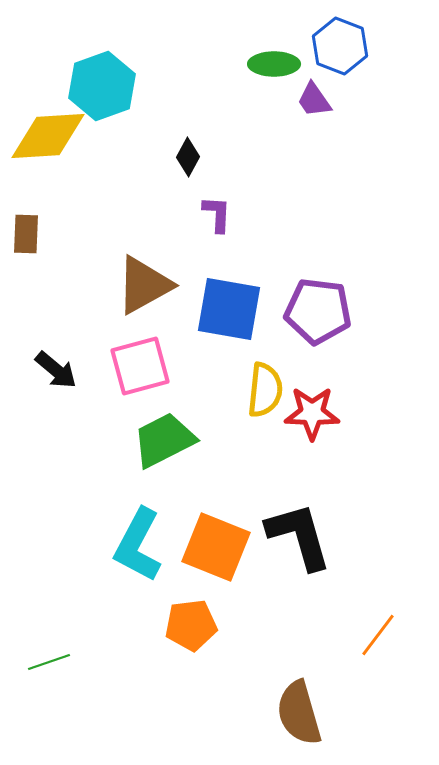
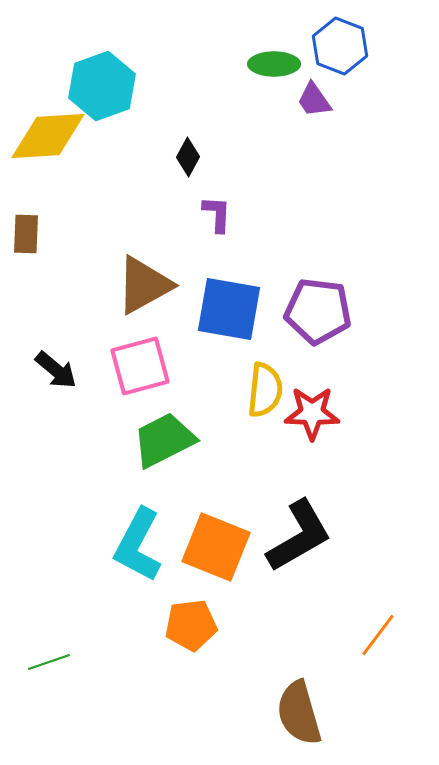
black L-shape: rotated 76 degrees clockwise
